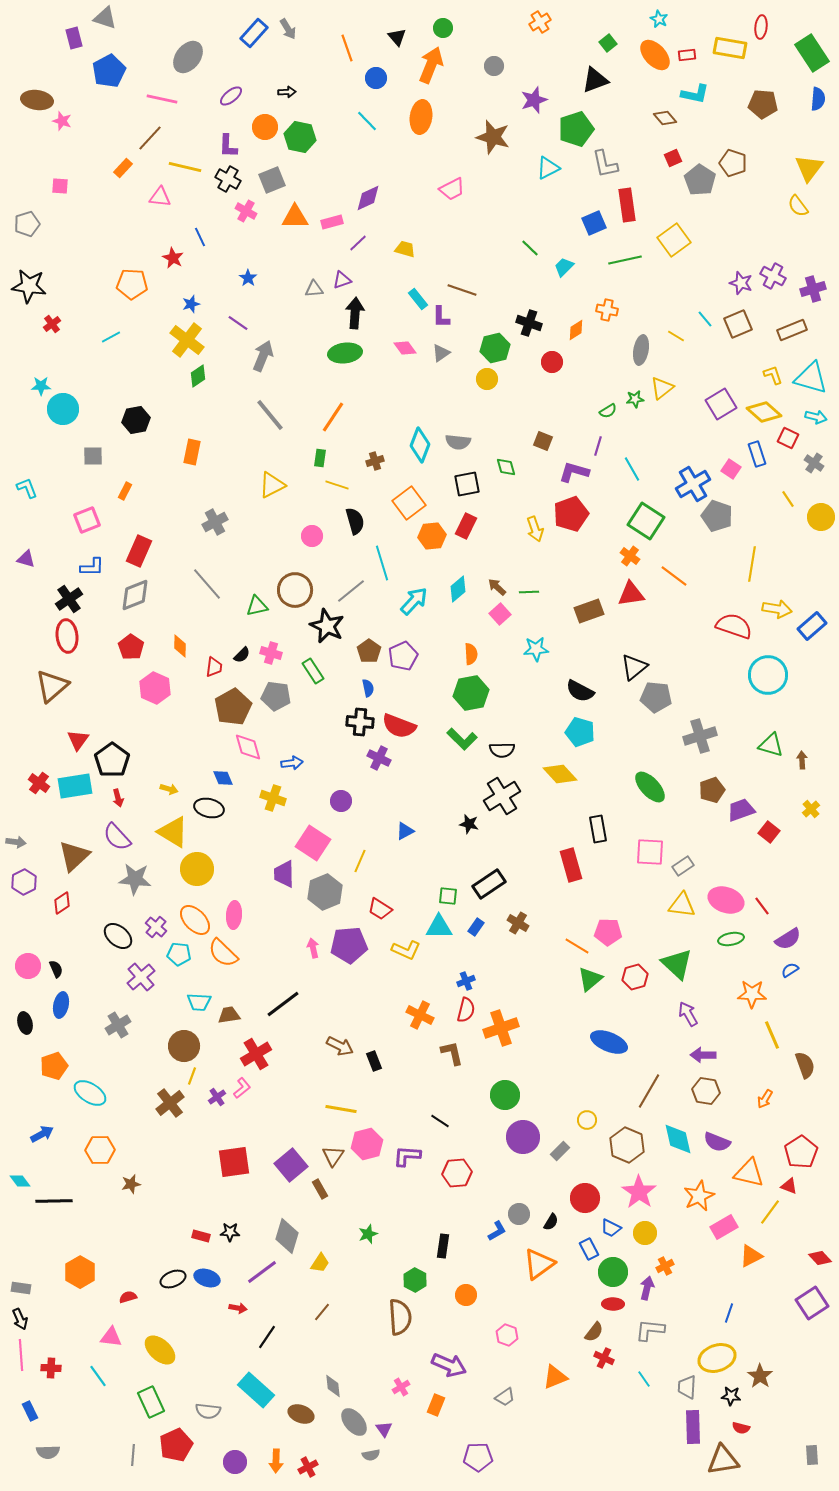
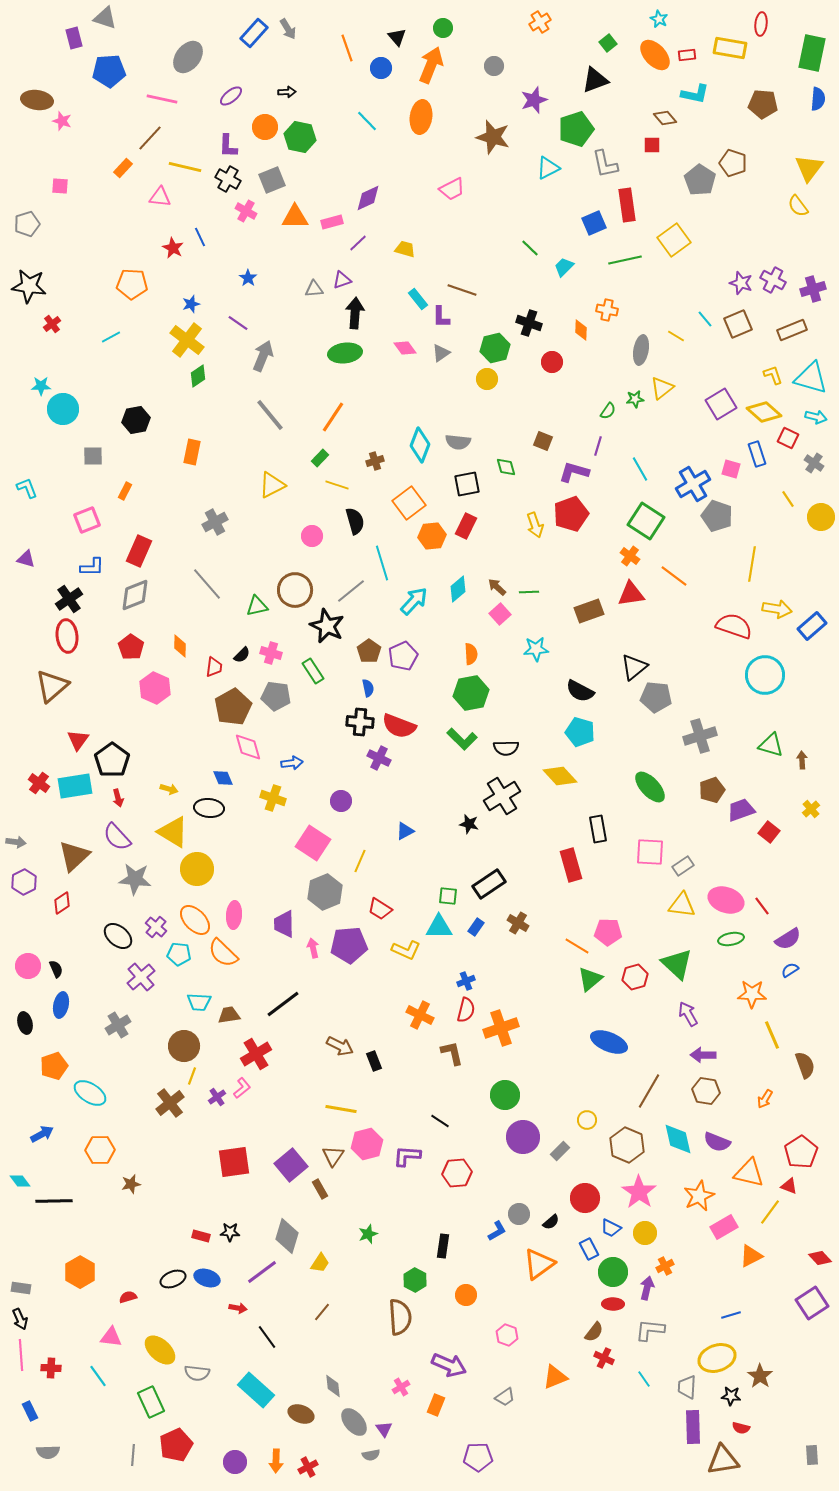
red ellipse at (761, 27): moved 3 px up
green rectangle at (812, 53): rotated 45 degrees clockwise
blue pentagon at (109, 71): rotated 24 degrees clockwise
blue circle at (376, 78): moved 5 px right, 10 px up
red square at (673, 158): moved 21 px left, 13 px up; rotated 24 degrees clockwise
red star at (173, 258): moved 10 px up
purple cross at (773, 276): moved 4 px down
orange diamond at (576, 330): moved 5 px right; rotated 55 degrees counterclockwise
green semicircle at (608, 411): rotated 24 degrees counterclockwise
green rectangle at (320, 458): rotated 36 degrees clockwise
cyan line at (632, 469): moved 8 px right
pink square at (731, 469): rotated 18 degrees counterclockwise
yellow arrow at (535, 529): moved 4 px up
cyan circle at (768, 675): moved 3 px left
black semicircle at (502, 750): moved 4 px right, 2 px up
yellow diamond at (560, 774): moved 2 px down
black ellipse at (209, 808): rotated 8 degrees counterclockwise
purple trapezoid at (284, 874): moved 50 px down
black semicircle at (551, 1222): rotated 18 degrees clockwise
blue line at (729, 1313): moved 2 px right, 2 px down; rotated 54 degrees clockwise
black line at (267, 1337): rotated 70 degrees counterclockwise
gray semicircle at (208, 1411): moved 11 px left, 38 px up
